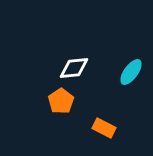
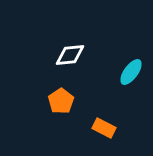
white diamond: moved 4 px left, 13 px up
